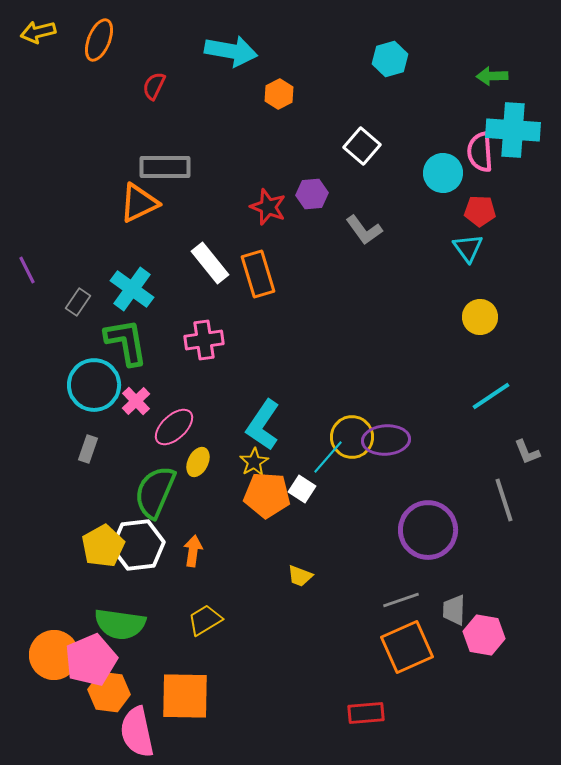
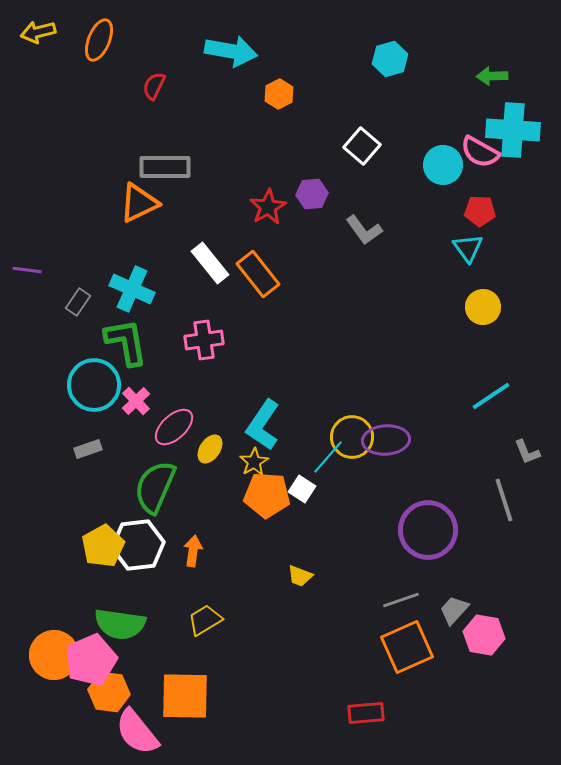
pink semicircle at (480, 152): rotated 57 degrees counterclockwise
cyan circle at (443, 173): moved 8 px up
red star at (268, 207): rotated 21 degrees clockwise
purple line at (27, 270): rotated 56 degrees counterclockwise
orange rectangle at (258, 274): rotated 21 degrees counterclockwise
cyan cross at (132, 289): rotated 12 degrees counterclockwise
yellow circle at (480, 317): moved 3 px right, 10 px up
gray rectangle at (88, 449): rotated 52 degrees clockwise
yellow ellipse at (198, 462): moved 12 px right, 13 px up; rotated 8 degrees clockwise
green semicircle at (155, 492): moved 5 px up
gray trapezoid at (454, 610): rotated 40 degrees clockwise
pink semicircle at (137, 732): rotated 27 degrees counterclockwise
